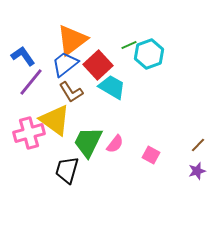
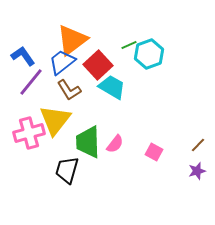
blue trapezoid: moved 3 px left, 2 px up
brown L-shape: moved 2 px left, 2 px up
yellow triangle: rotated 32 degrees clockwise
green trapezoid: rotated 28 degrees counterclockwise
pink square: moved 3 px right, 3 px up
